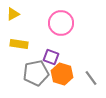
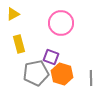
yellow rectangle: rotated 66 degrees clockwise
gray line: rotated 35 degrees clockwise
